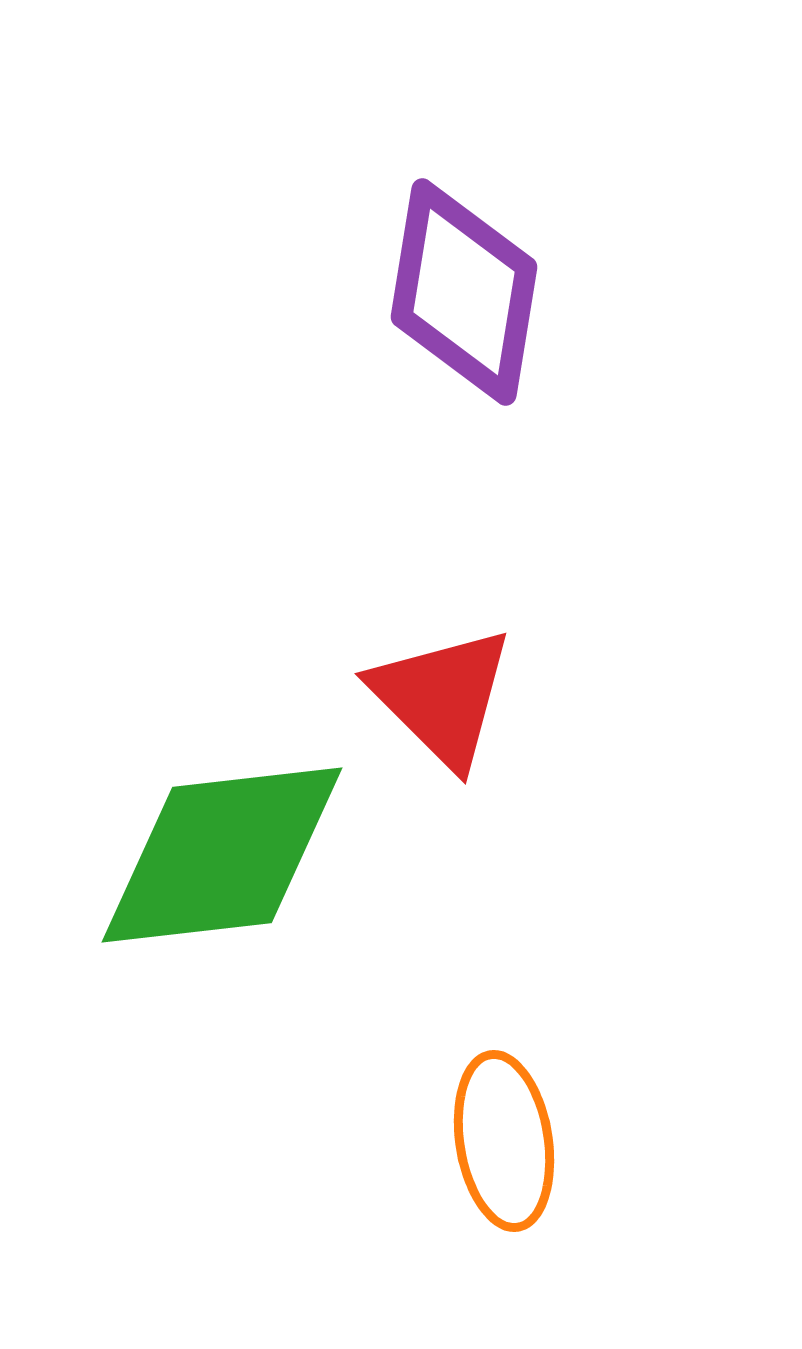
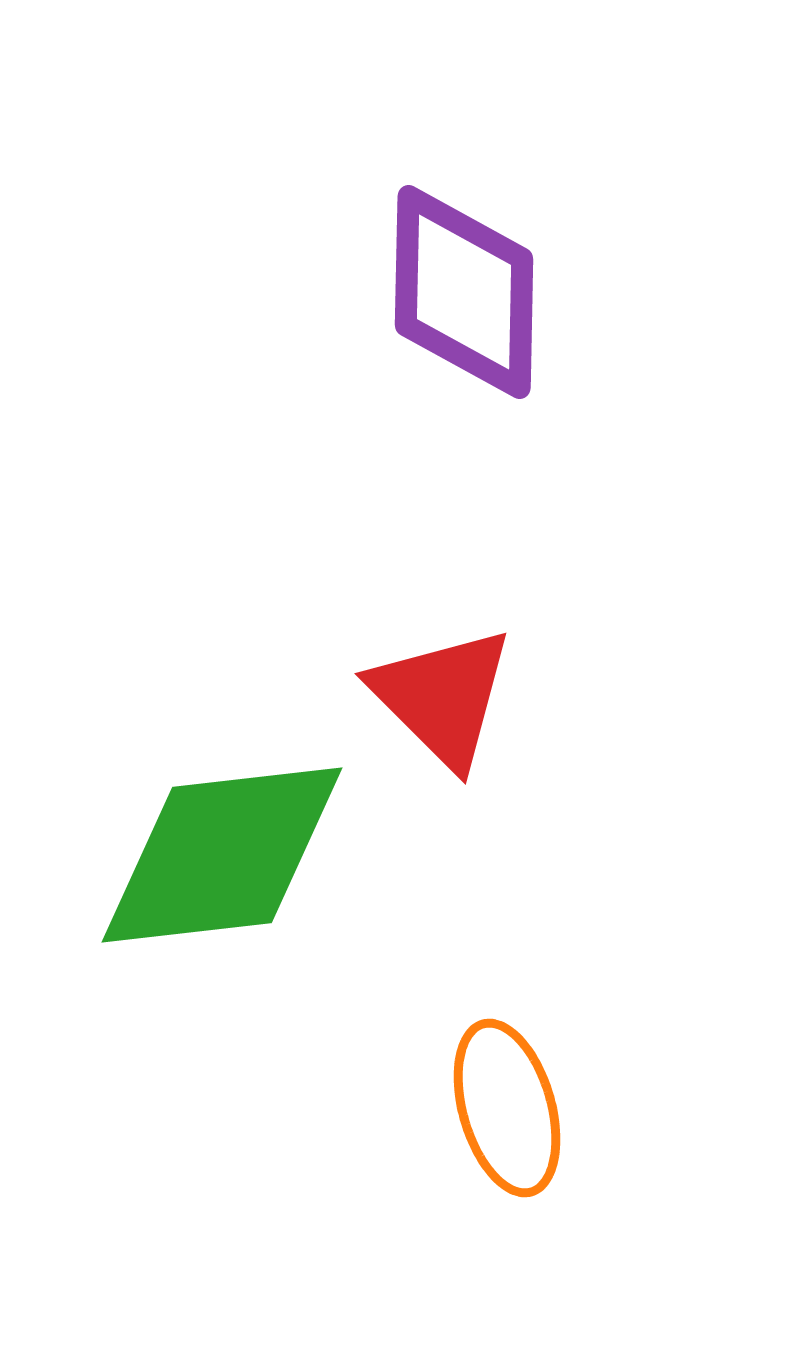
purple diamond: rotated 8 degrees counterclockwise
orange ellipse: moved 3 px right, 33 px up; rotated 7 degrees counterclockwise
